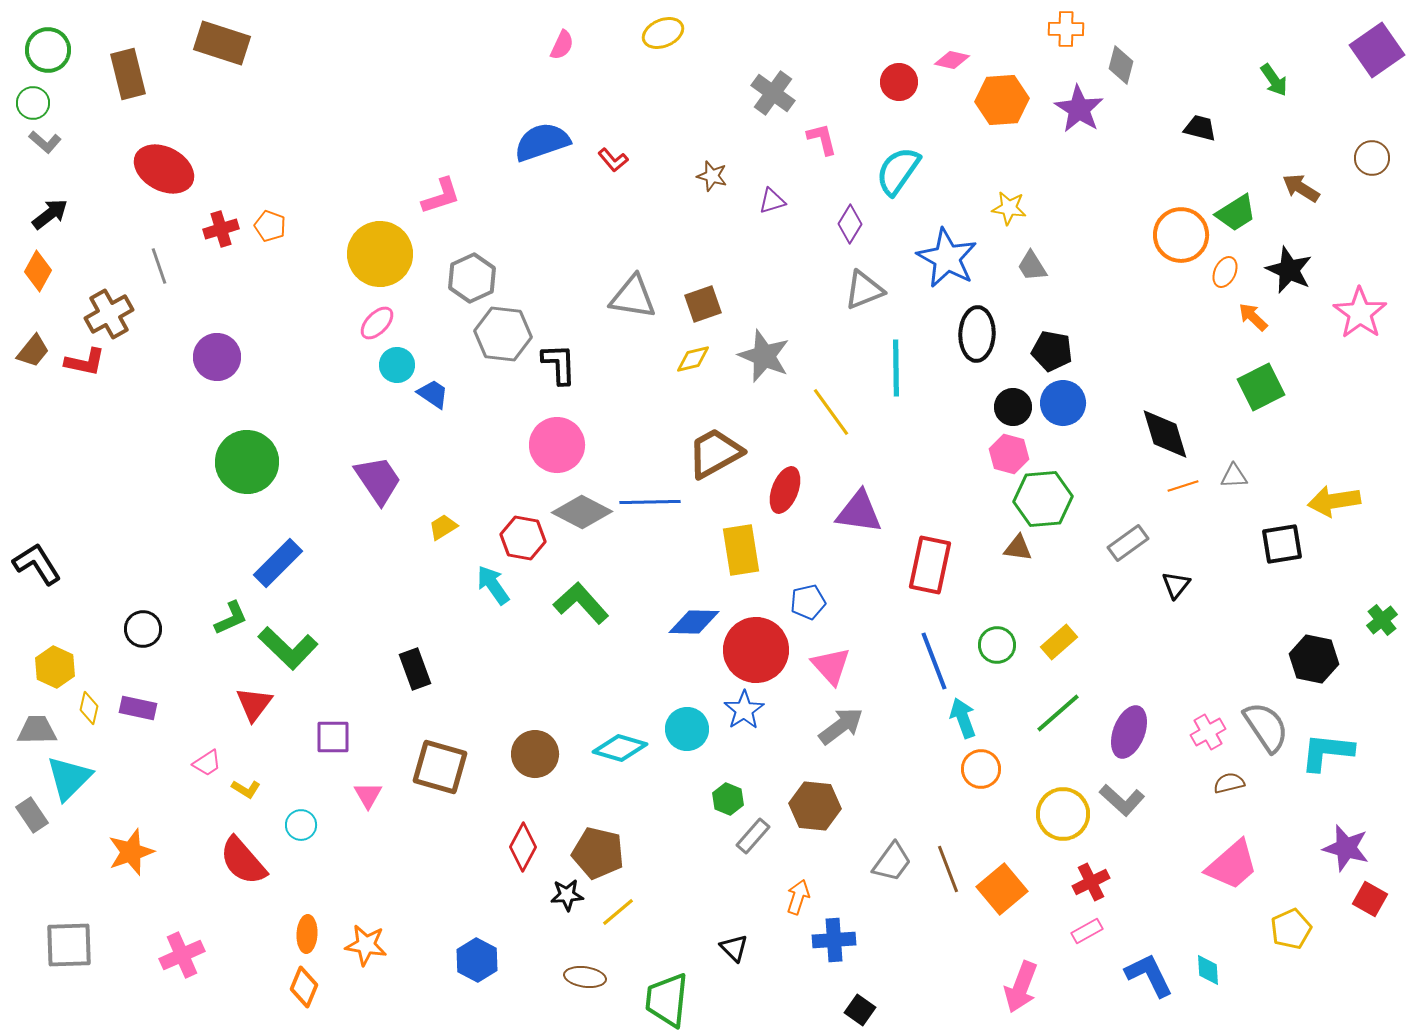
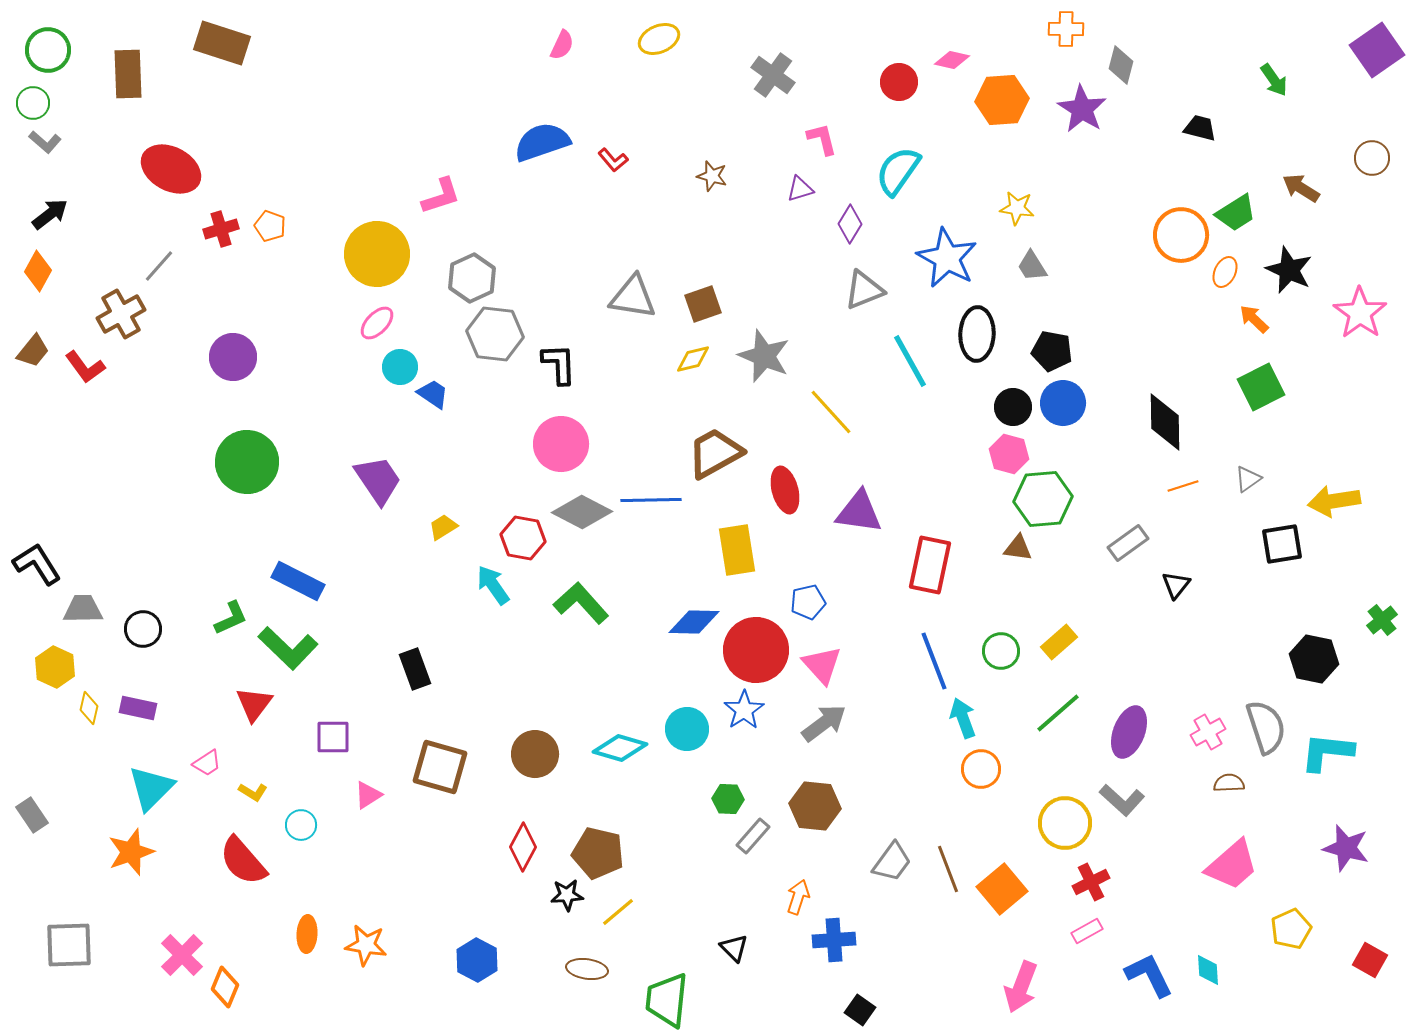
yellow ellipse at (663, 33): moved 4 px left, 6 px down
brown rectangle at (128, 74): rotated 12 degrees clockwise
gray cross at (773, 93): moved 18 px up
purple star at (1079, 109): moved 3 px right
red ellipse at (164, 169): moved 7 px right
purple triangle at (772, 201): moved 28 px right, 12 px up
yellow star at (1009, 208): moved 8 px right
yellow circle at (380, 254): moved 3 px left
gray line at (159, 266): rotated 60 degrees clockwise
brown cross at (109, 314): moved 12 px right
orange arrow at (1253, 317): moved 1 px right, 2 px down
gray hexagon at (503, 334): moved 8 px left
purple circle at (217, 357): moved 16 px right
red L-shape at (85, 362): moved 5 px down; rotated 42 degrees clockwise
cyan circle at (397, 365): moved 3 px right, 2 px down
cyan line at (896, 368): moved 14 px right, 7 px up; rotated 28 degrees counterclockwise
yellow line at (831, 412): rotated 6 degrees counterclockwise
black diamond at (1165, 434): moved 12 px up; rotated 16 degrees clockwise
pink circle at (557, 445): moved 4 px right, 1 px up
gray triangle at (1234, 476): moved 14 px right, 3 px down; rotated 32 degrees counterclockwise
red ellipse at (785, 490): rotated 36 degrees counterclockwise
blue line at (650, 502): moved 1 px right, 2 px up
yellow rectangle at (741, 550): moved 4 px left
blue rectangle at (278, 563): moved 20 px right, 18 px down; rotated 72 degrees clockwise
green circle at (997, 645): moved 4 px right, 6 px down
pink triangle at (831, 666): moved 9 px left, 1 px up
gray arrow at (841, 726): moved 17 px left, 3 px up
gray semicircle at (1266, 727): rotated 16 degrees clockwise
gray trapezoid at (37, 730): moved 46 px right, 121 px up
cyan triangle at (69, 778): moved 82 px right, 10 px down
brown semicircle at (1229, 783): rotated 12 degrees clockwise
yellow L-shape at (246, 789): moved 7 px right, 3 px down
pink triangle at (368, 795): rotated 28 degrees clockwise
green hexagon at (728, 799): rotated 20 degrees counterclockwise
yellow circle at (1063, 814): moved 2 px right, 9 px down
red square at (1370, 899): moved 61 px down
pink cross at (182, 955): rotated 21 degrees counterclockwise
brown ellipse at (585, 977): moved 2 px right, 8 px up
orange diamond at (304, 987): moved 79 px left
